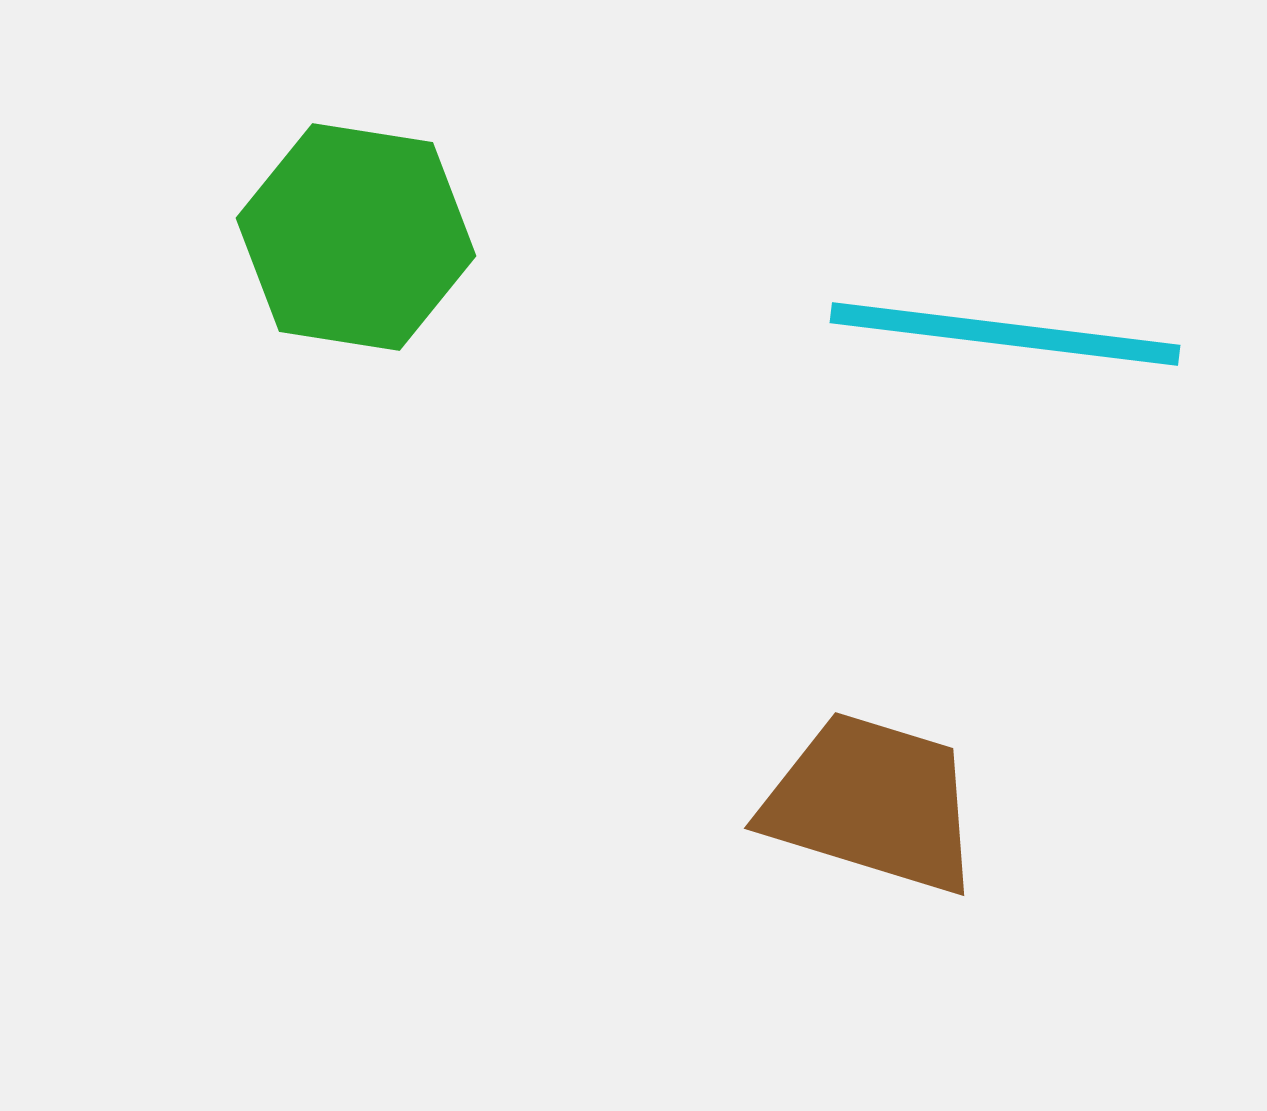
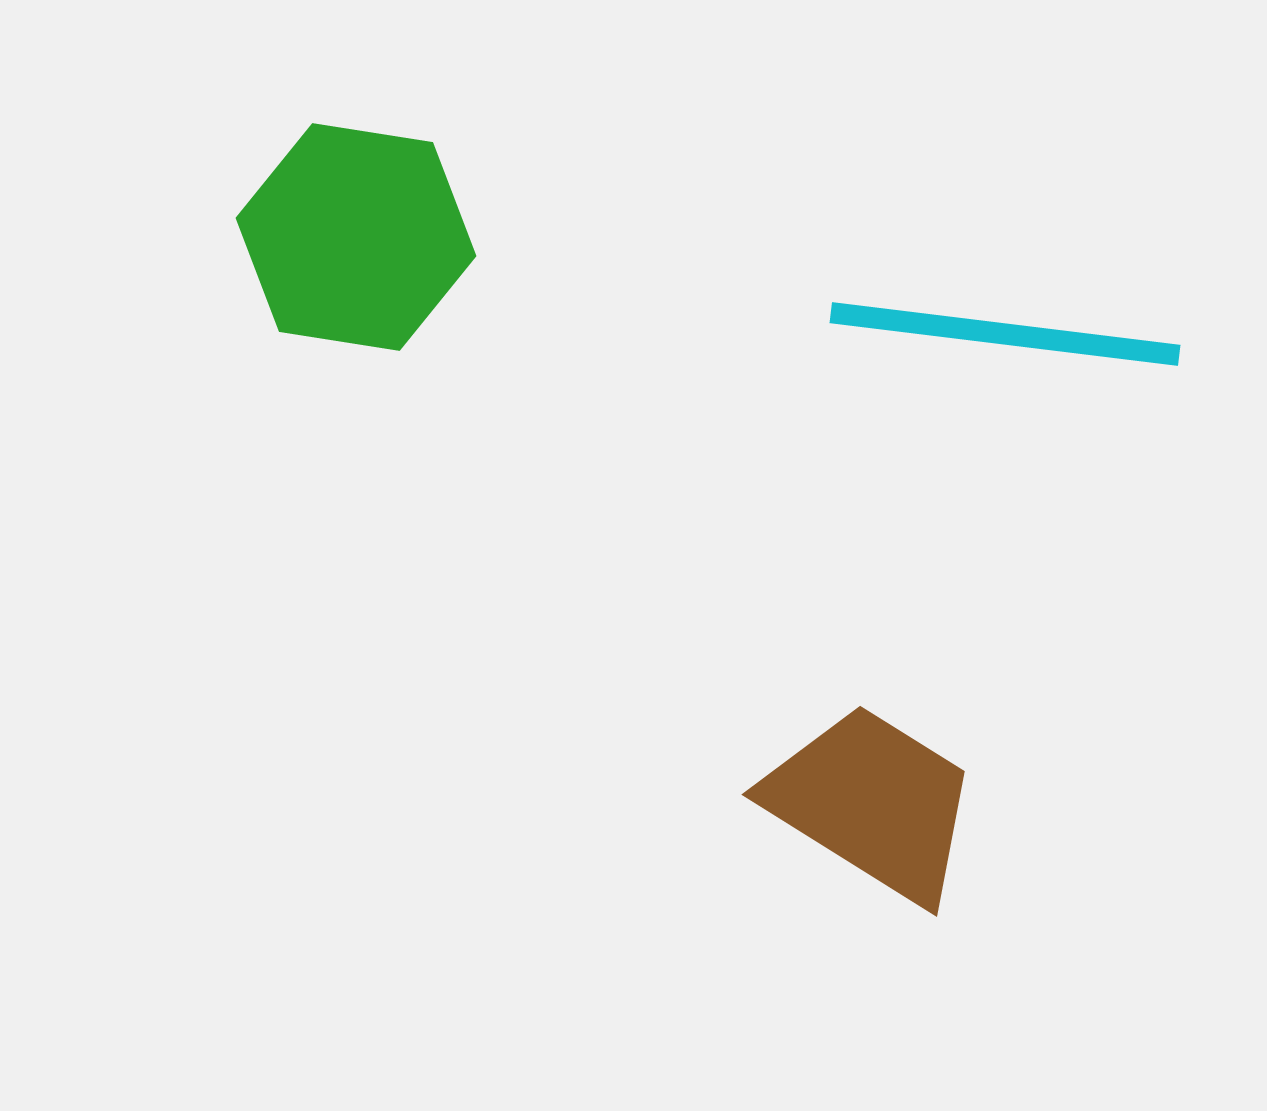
brown trapezoid: rotated 15 degrees clockwise
